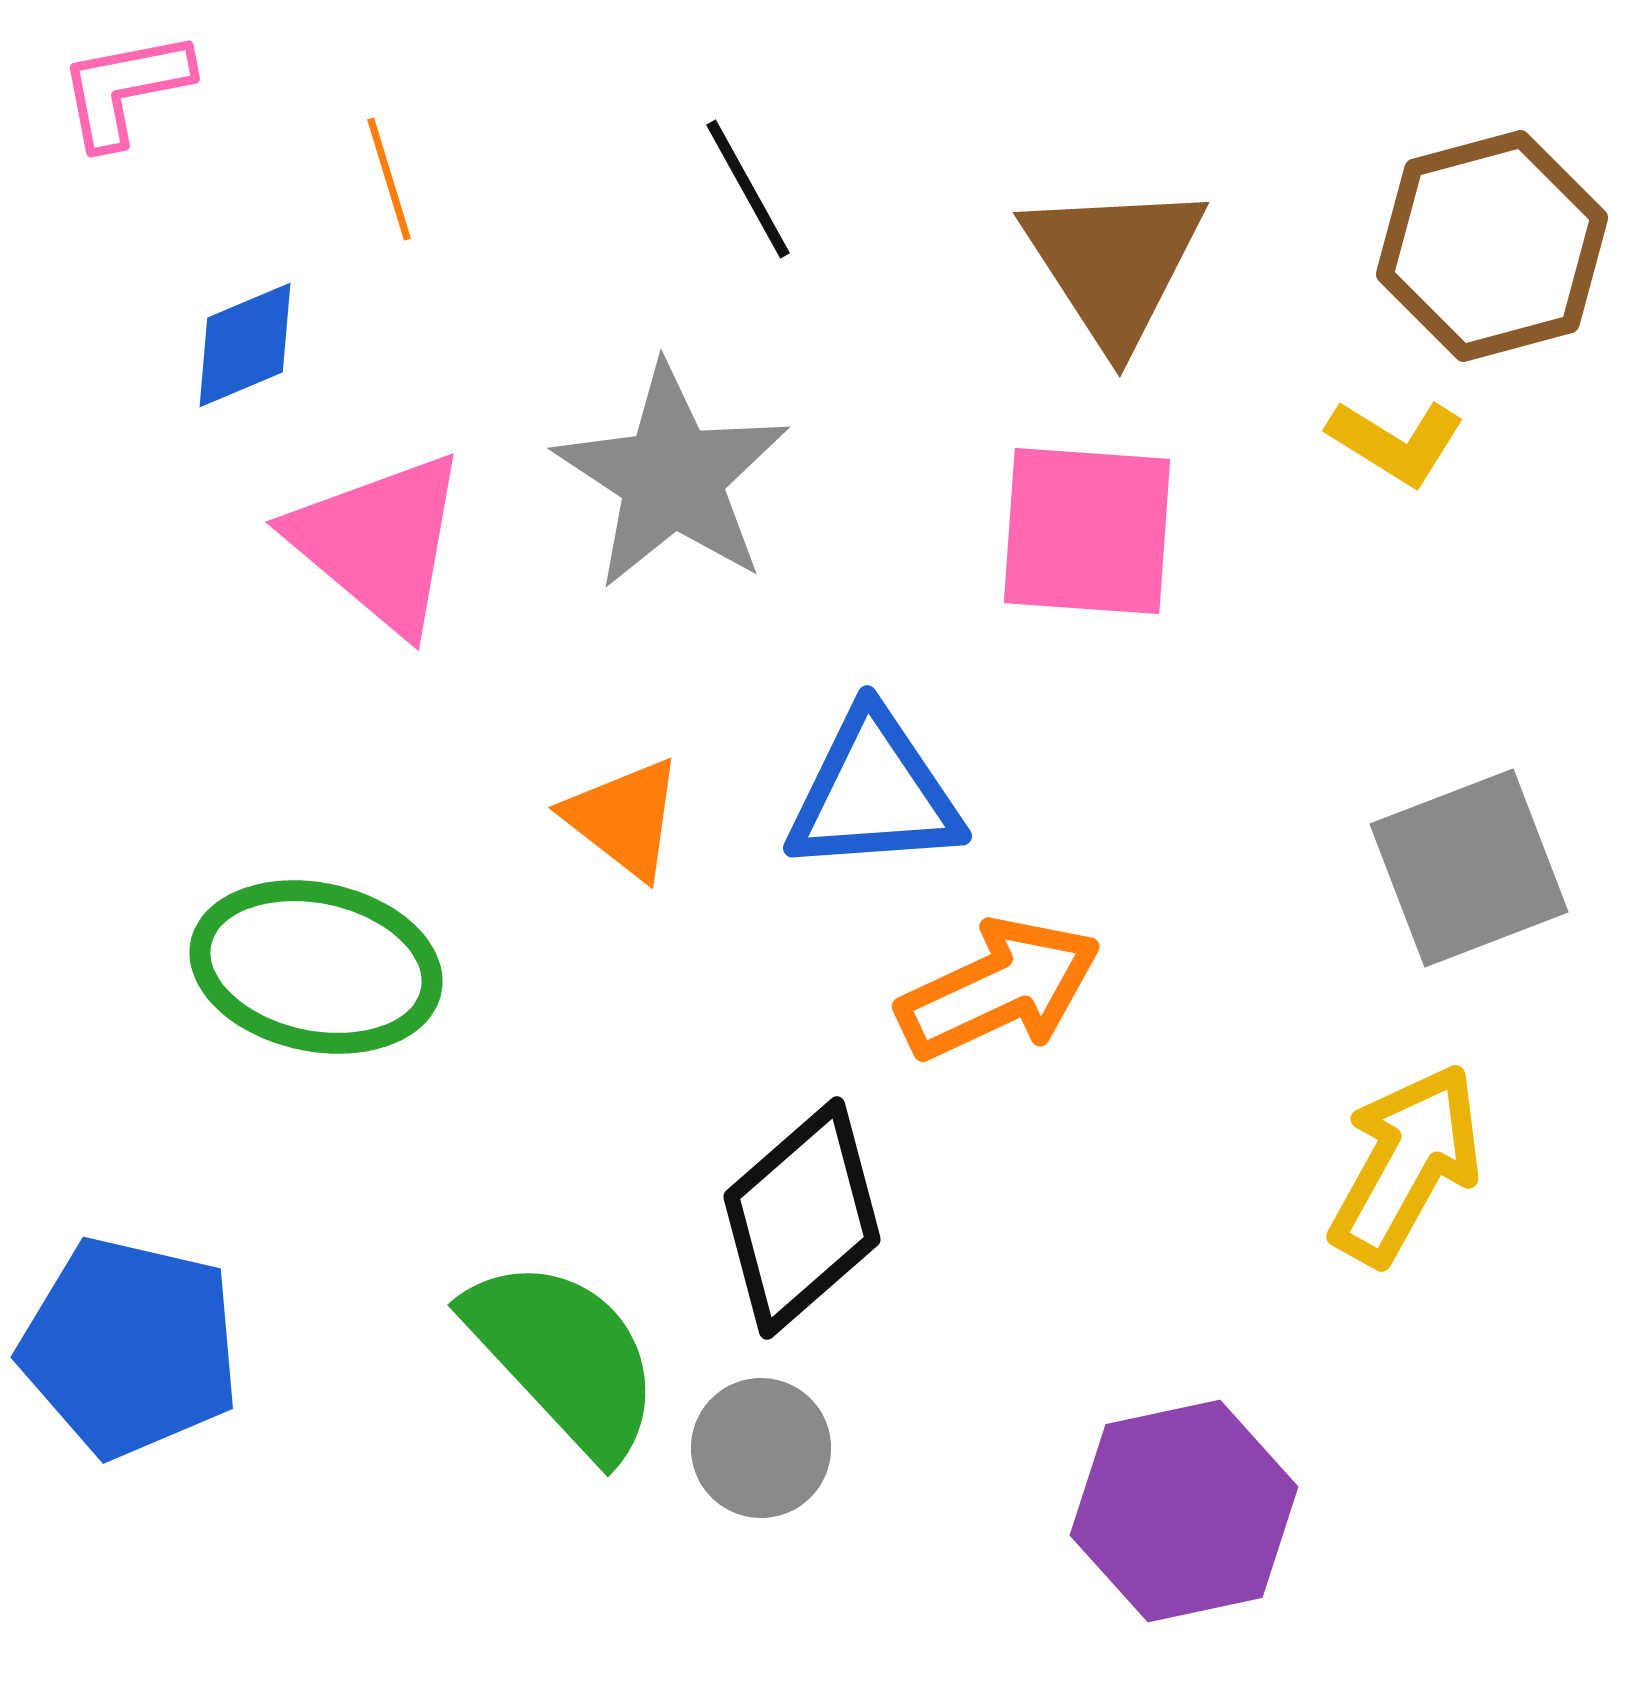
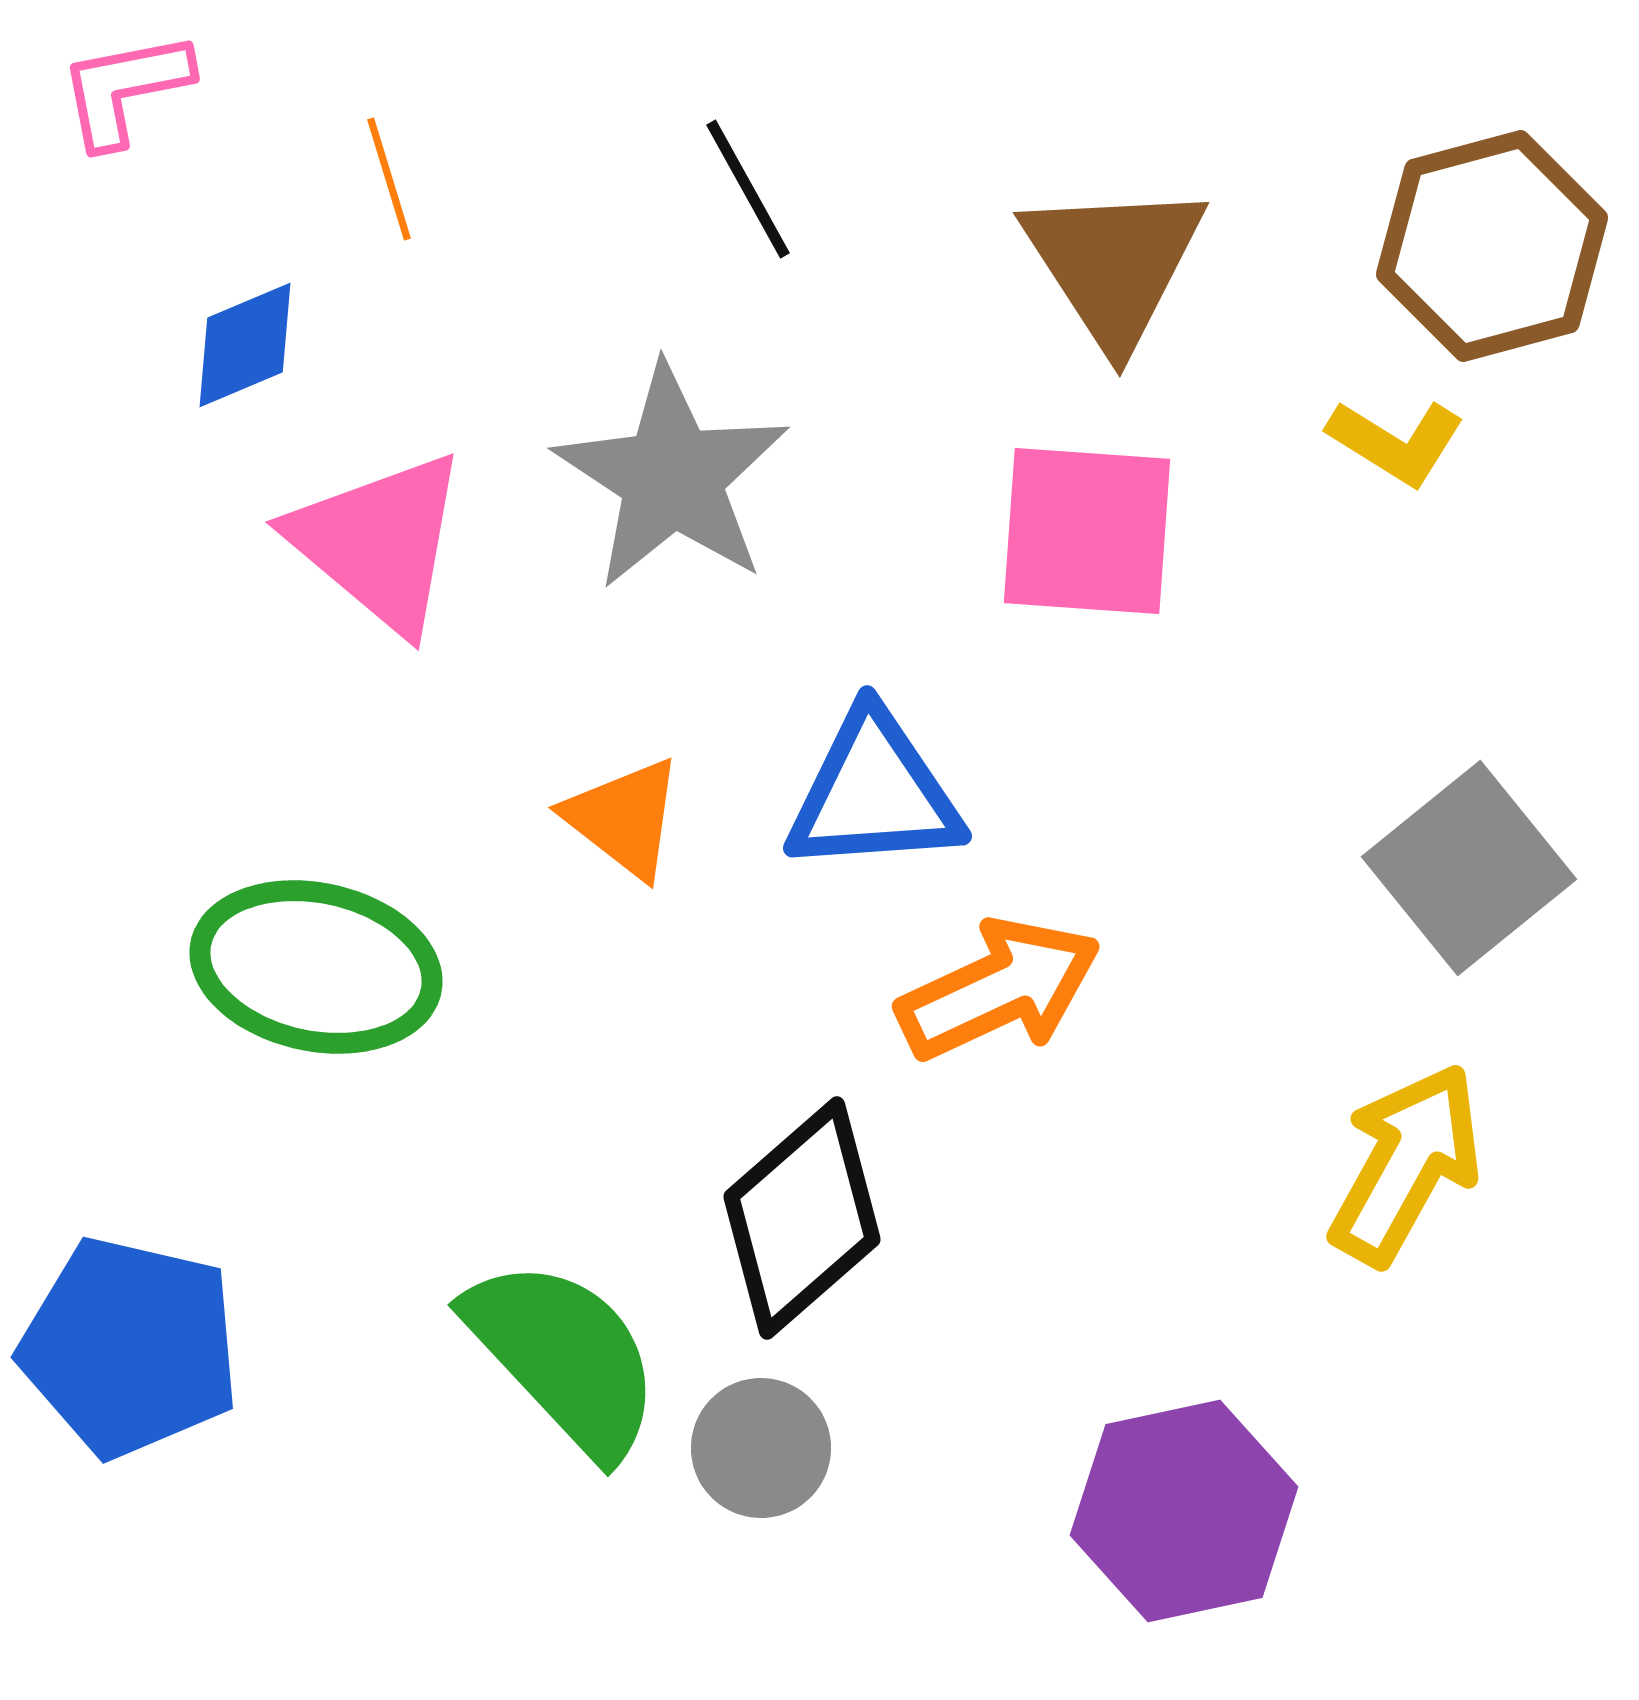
gray square: rotated 18 degrees counterclockwise
